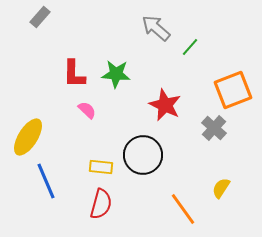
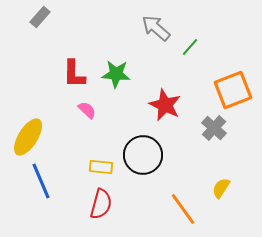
blue line: moved 5 px left
